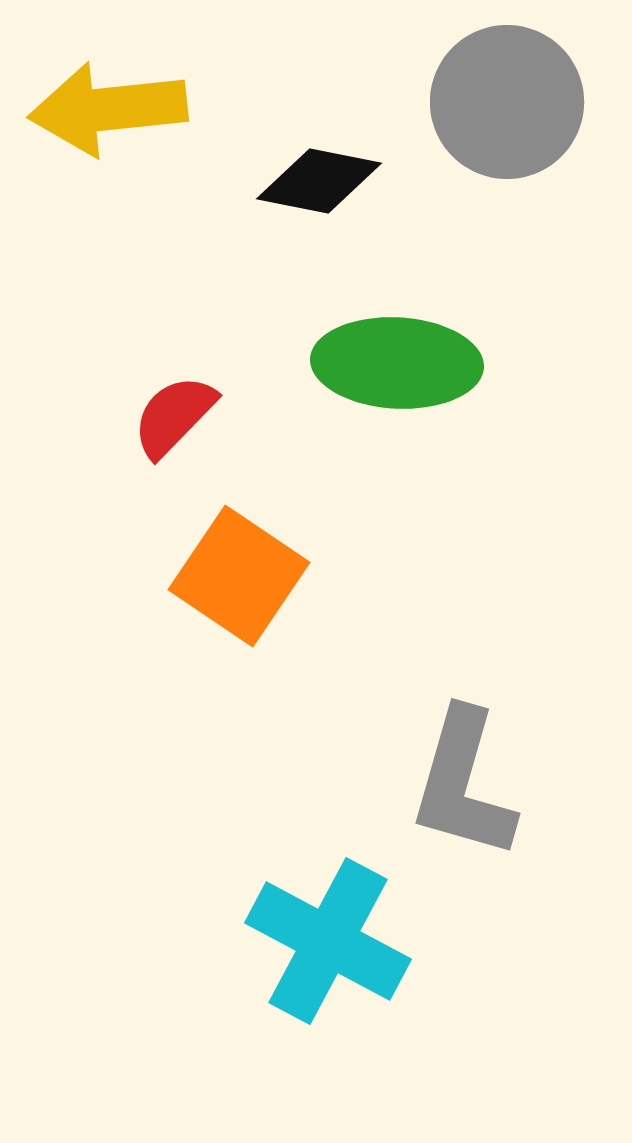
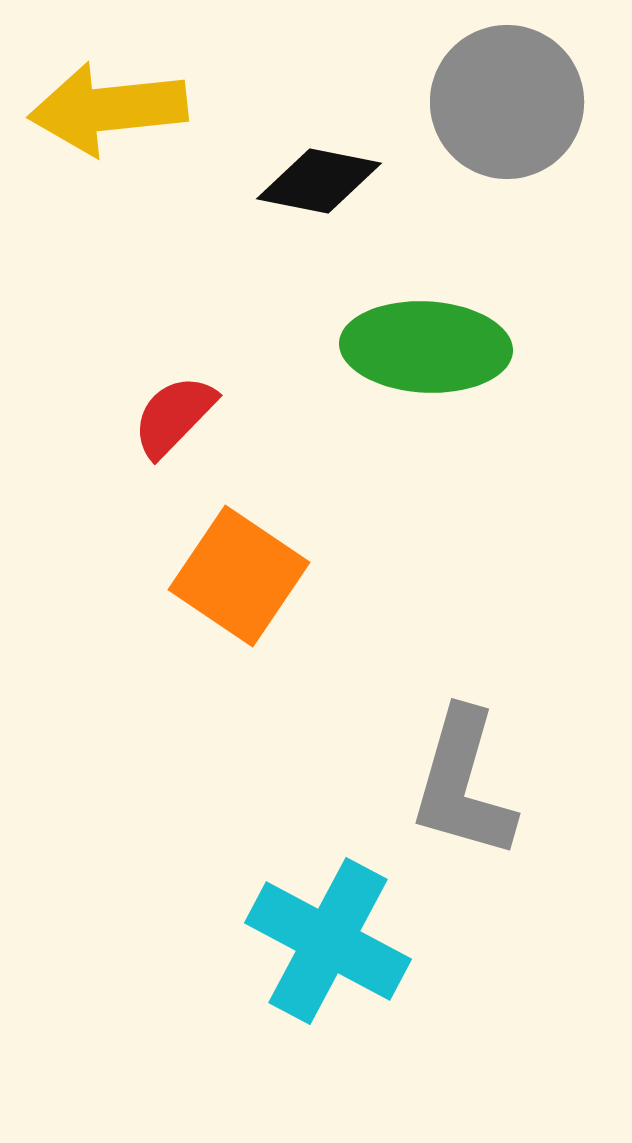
green ellipse: moved 29 px right, 16 px up
